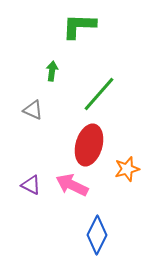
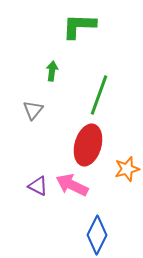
green line: moved 1 px down; rotated 21 degrees counterclockwise
gray triangle: rotated 45 degrees clockwise
red ellipse: moved 1 px left
purple triangle: moved 7 px right, 1 px down
